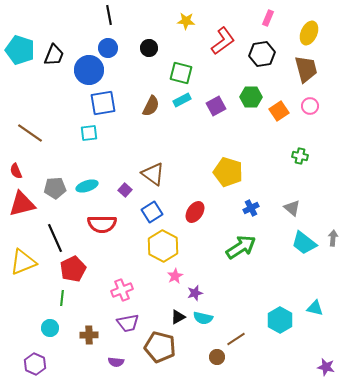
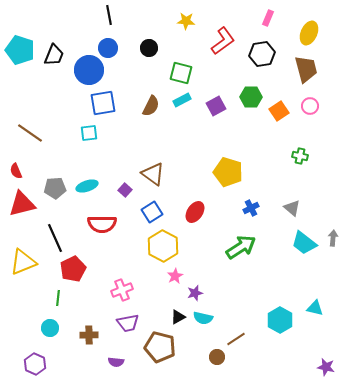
green line at (62, 298): moved 4 px left
